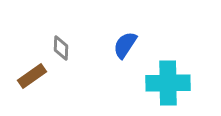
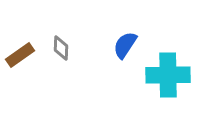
brown rectangle: moved 12 px left, 21 px up
cyan cross: moved 8 px up
